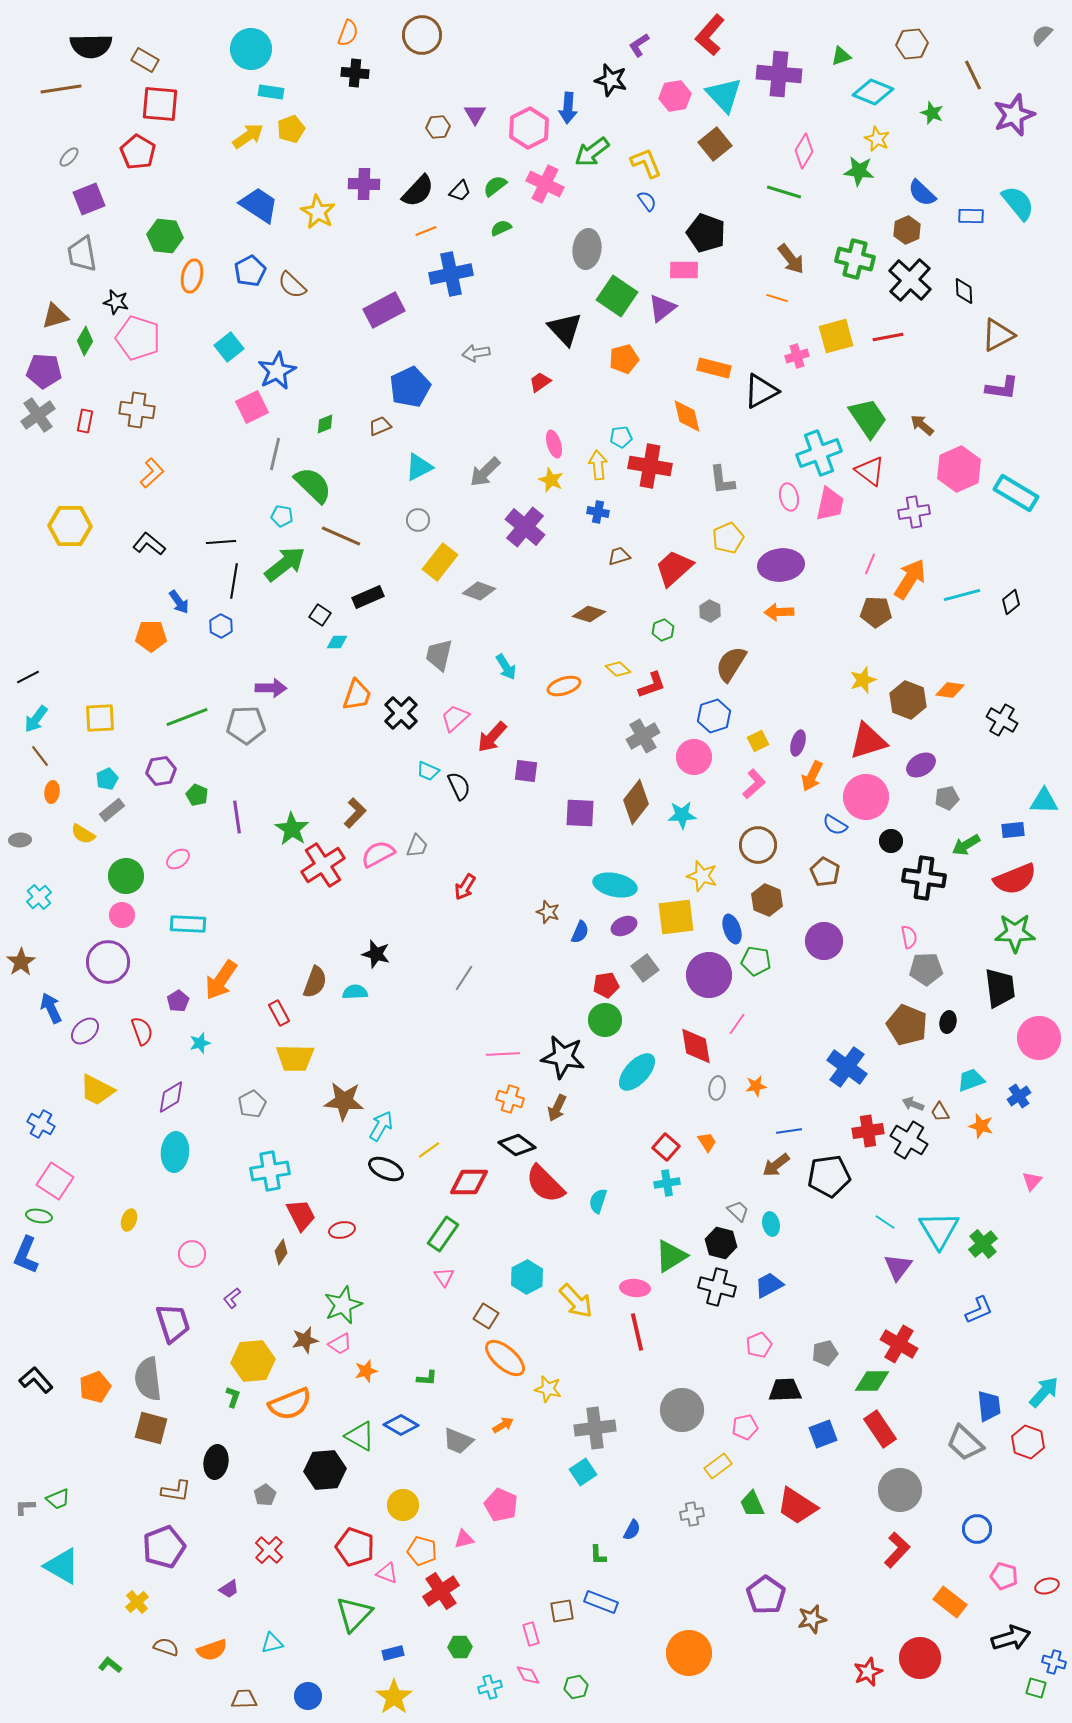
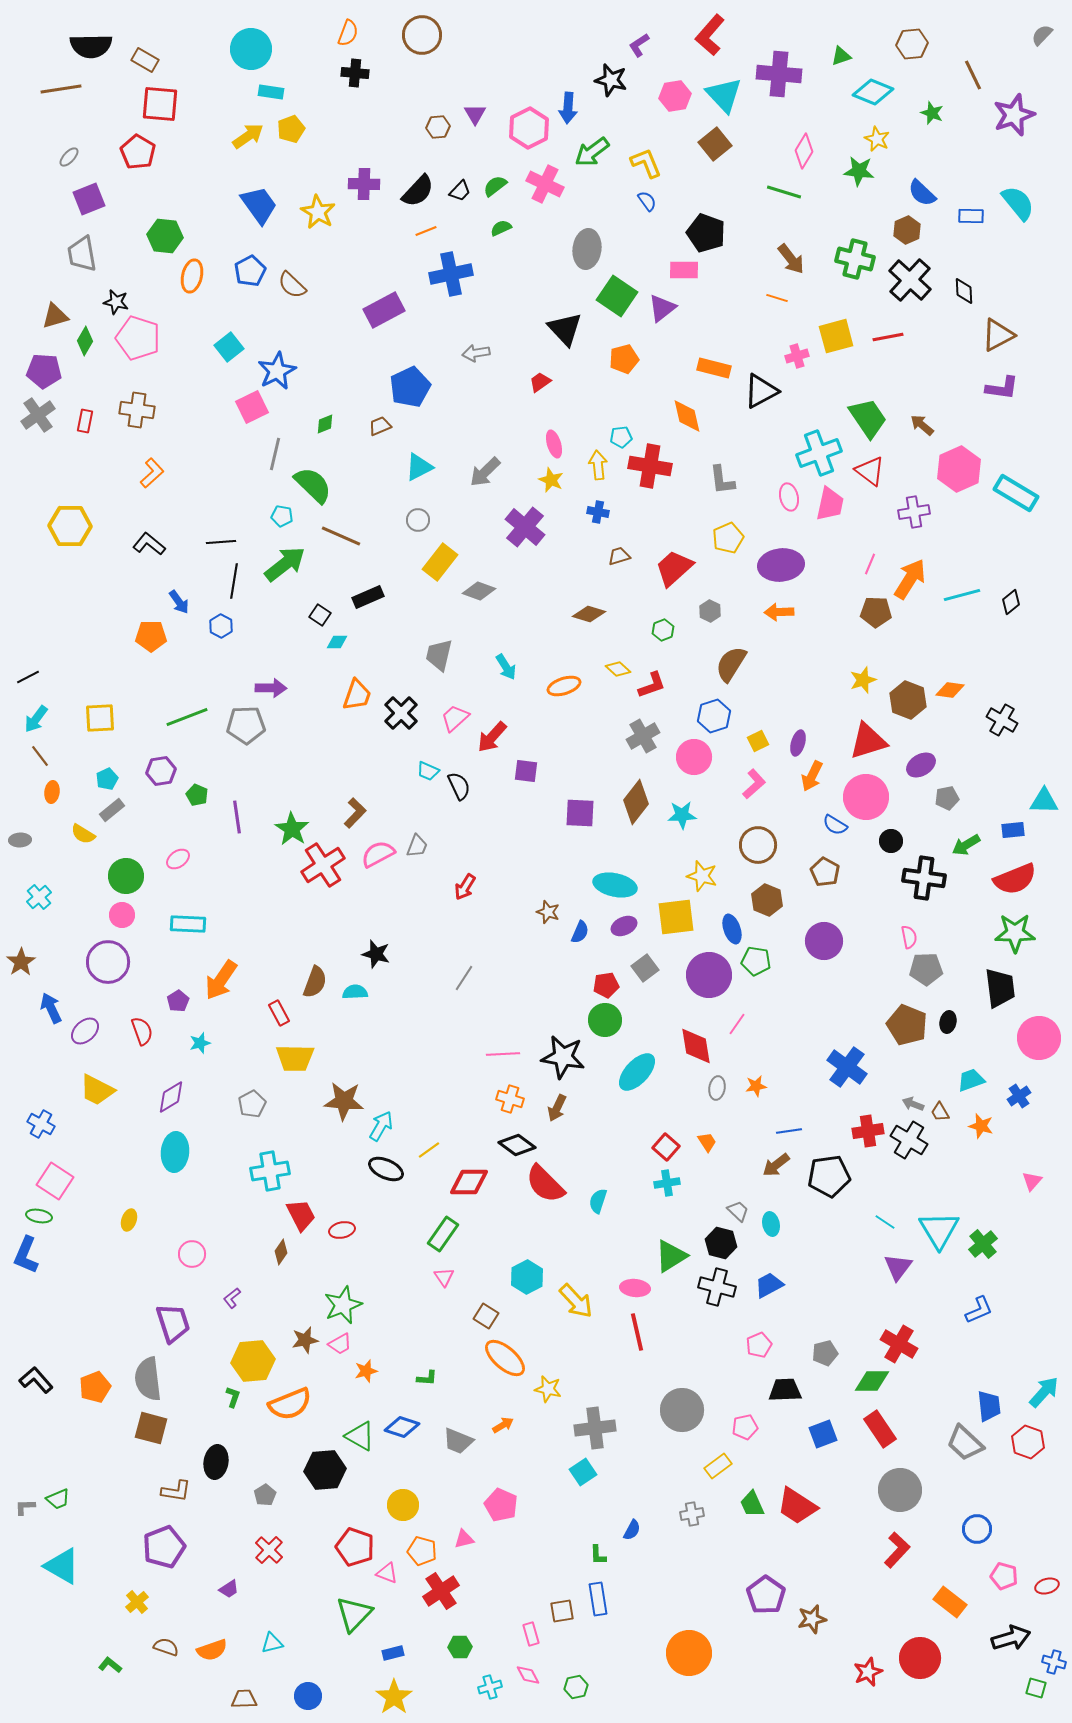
blue trapezoid at (259, 205): rotated 21 degrees clockwise
blue diamond at (401, 1425): moved 1 px right, 2 px down; rotated 12 degrees counterclockwise
blue rectangle at (601, 1602): moved 3 px left, 3 px up; rotated 60 degrees clockwise
